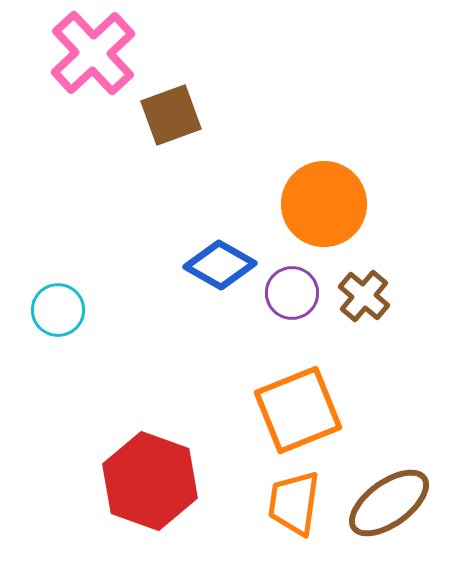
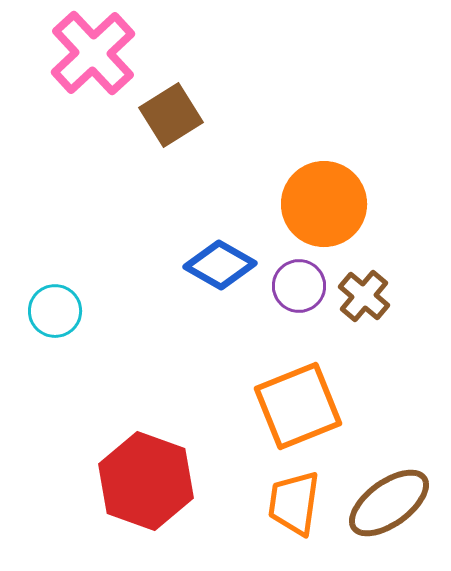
brown square: rotated 12 degrees counterclockwise
purple circle: moved 7 px right, 7 px up
cyan circle: moved 3 px left, 1 px down
orange square: moved 4 px up
red hexagon: moved 4 px left
